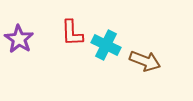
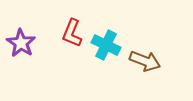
red L-shape: rotated 24 degrees clockwise
purple star: moved 2 px right, 4 px down
